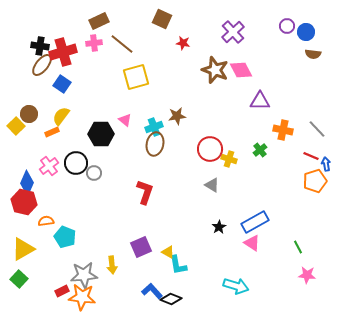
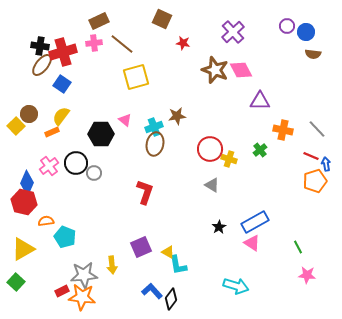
green square at (19, 279): moved 3 px left, 3 px down
black diamond at (171, 299): rotated 75 degrees counterclockwise
